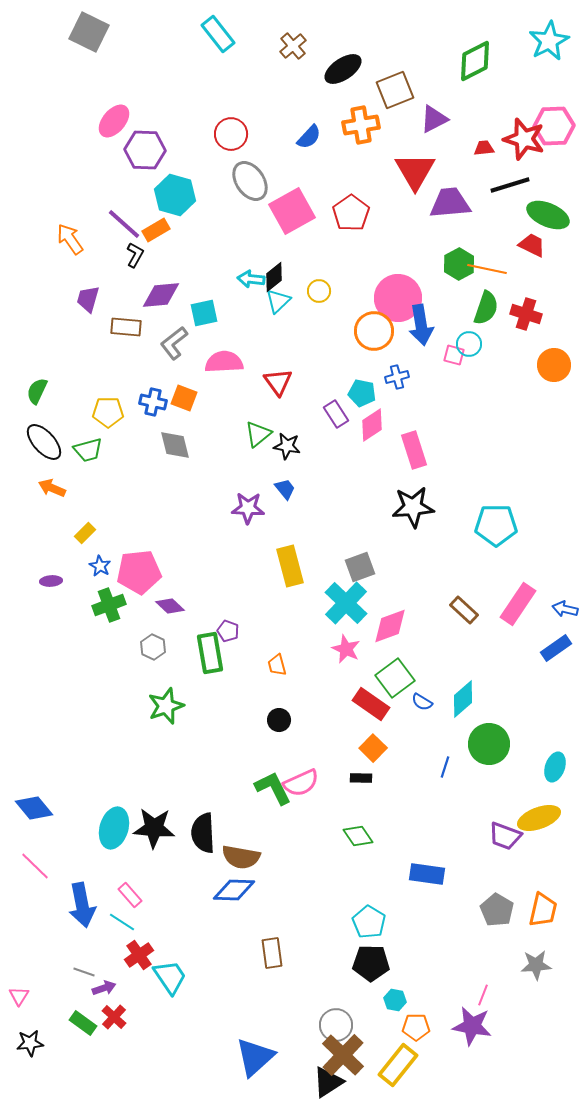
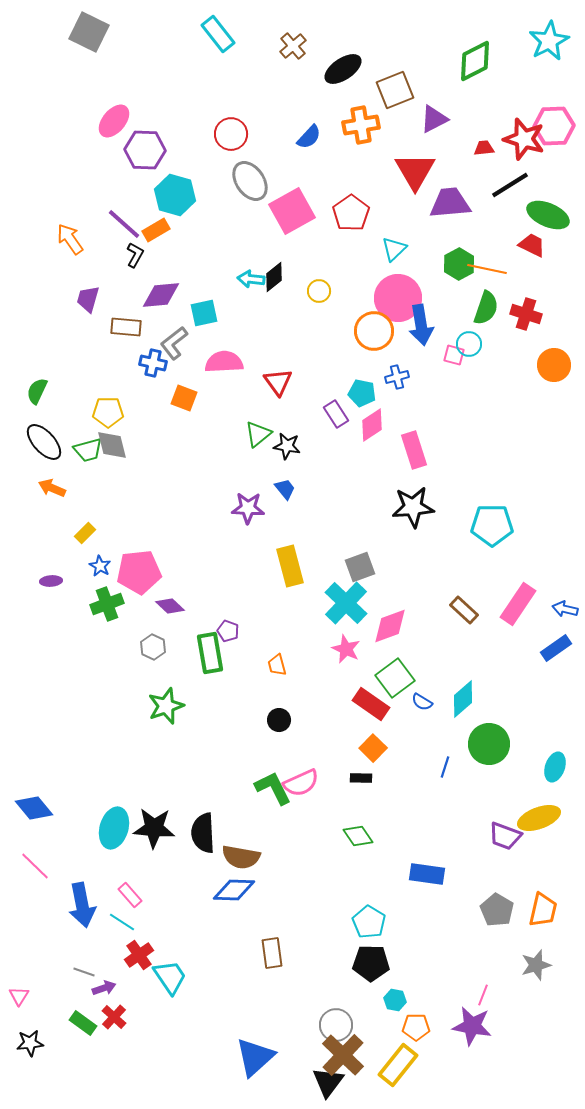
black line at (510, 185): rotated 15 degrees counterclockwise
cyan triangle at (278, 301): moved 116 px right, 52 px up
blue cross at (153, 402): moved 39 px up
gray diamond at (175, 445): moved 63 px left
cyan pentagon at (496, 525): moved 4 px left
green cross at (109, 605): moved 2 px left, 1 px up
gray star at (536, 965): rotated 12 degrees counterclockwise
black triangle at (328, 1082): rotated 20 degrees counterclockwise
